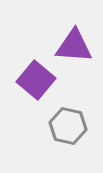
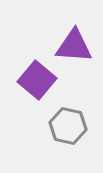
purple square: moved 1 px right
